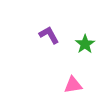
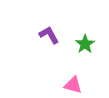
pink triangle: rotated 24 degrees clockwise
